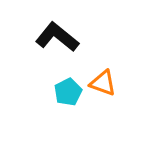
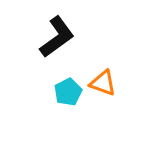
black L-shape: rotated 105 degrees clockwise
